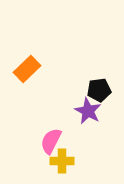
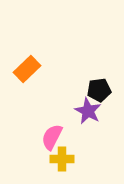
pink semicircle: moved 1 px right, 4 px up
yellow cross: moved 2 px up
